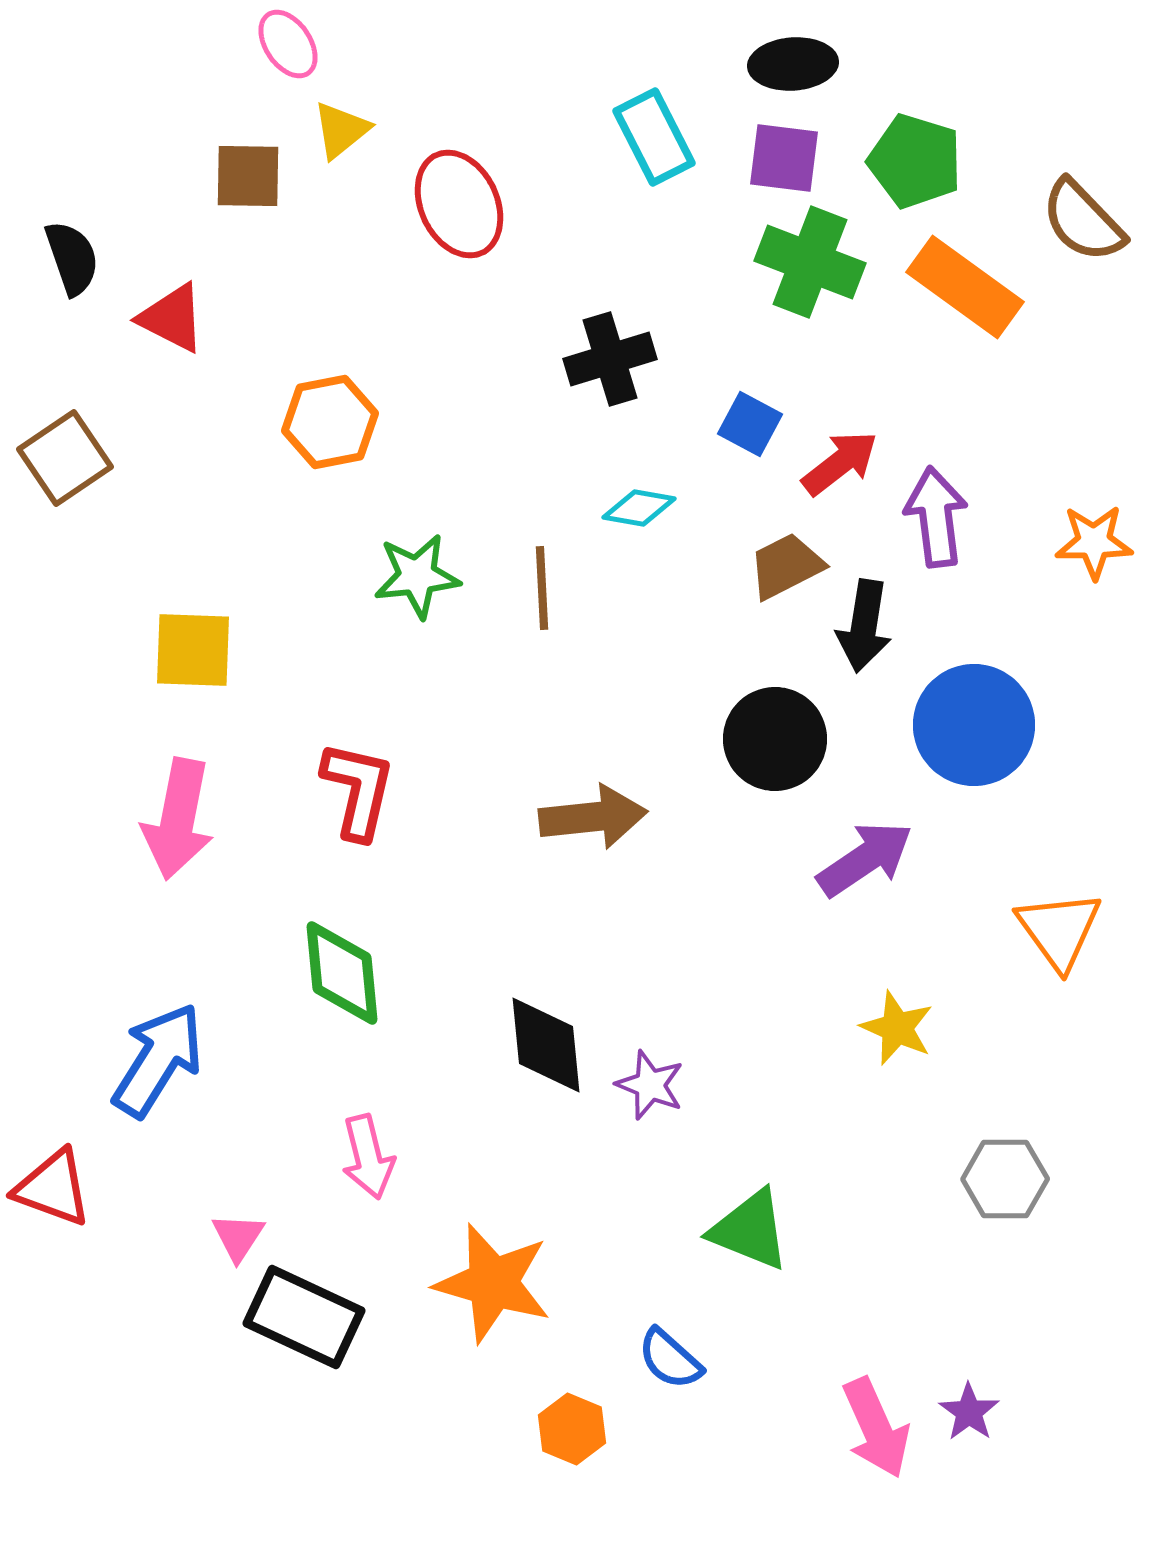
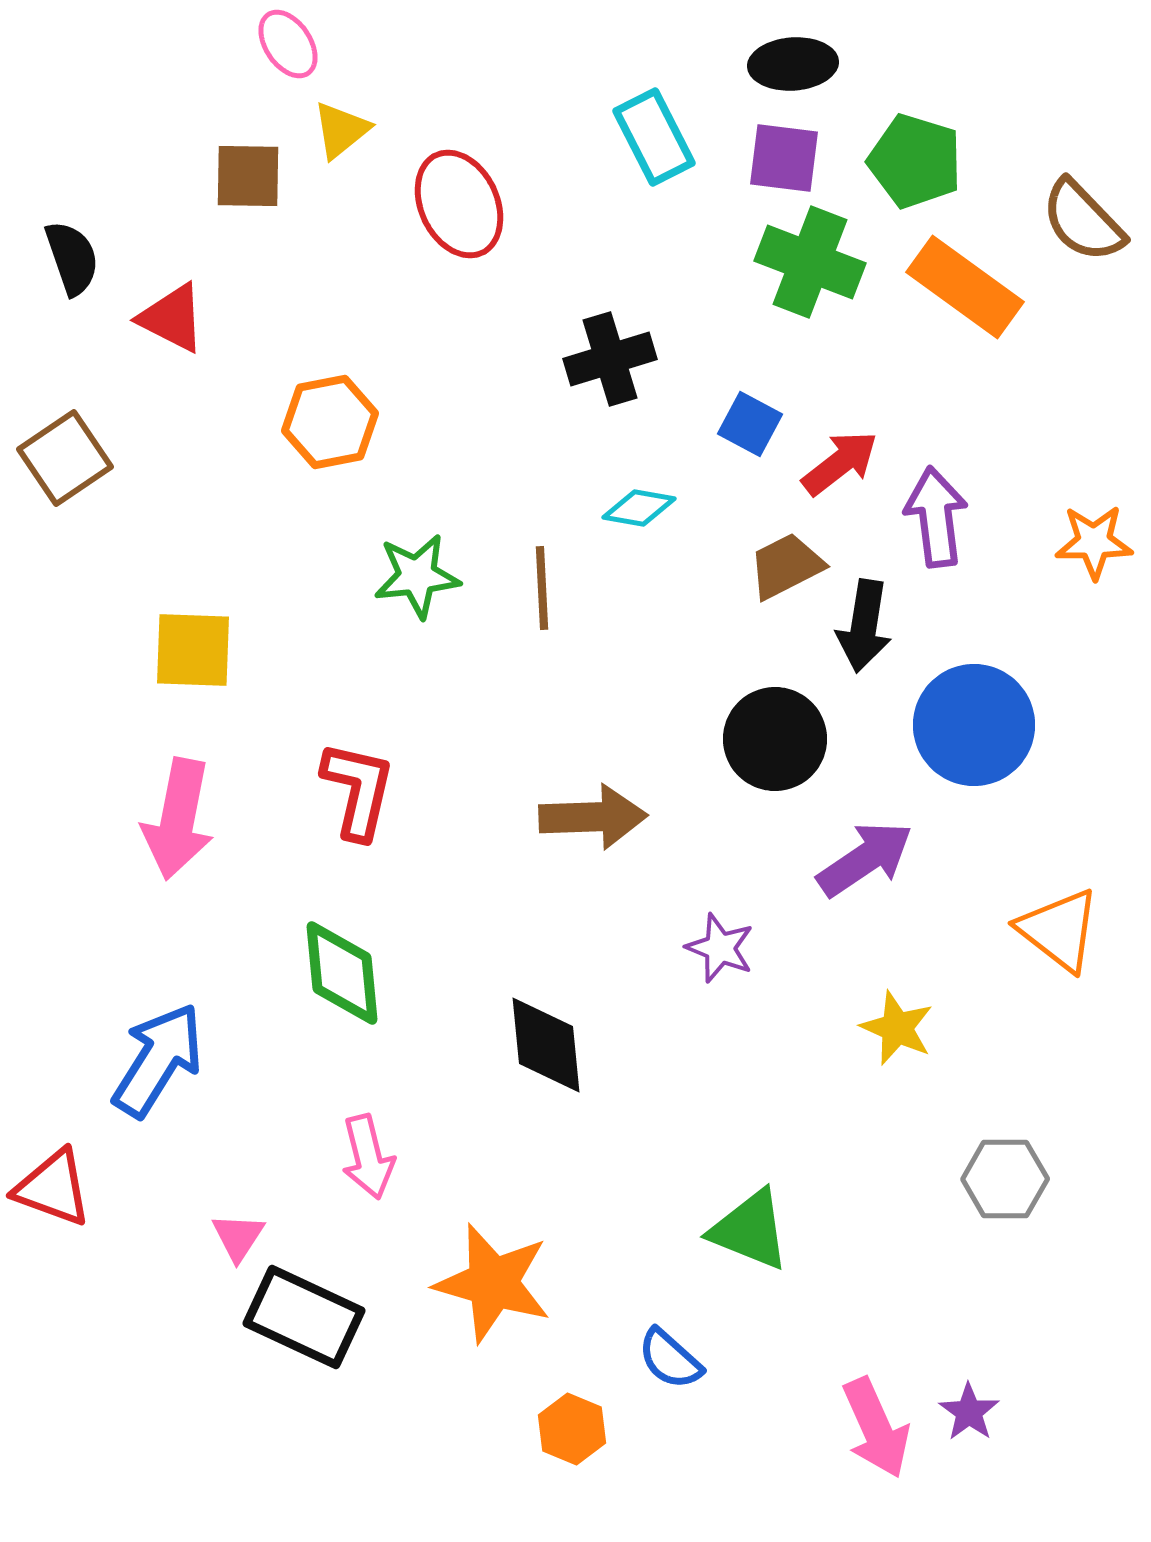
brown arrow at (593, 817): rotated 4 degrees clockwise
orange triangle at (1059, 930): rotated 16 degrees counterclockwise
purple star at (650, 1085): moved 70 px right, 137 px up
